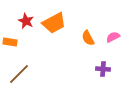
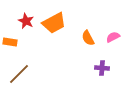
purple cross: moved 1 px left, 1 px up
